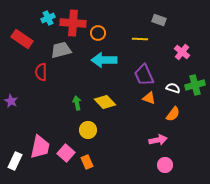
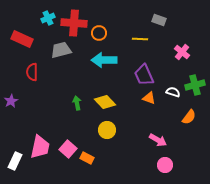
red cross: moved 1 px right
orange circle: moved 1 px right
red rectangle: rotated 10 degrees counterclockwise
red semicircle: moved 9 px left
white semicircle: moved 4 px down
purple star: rotated 16 degrees clockwise
orange semicircle: moved 16 px right, 3 px down
yellow circle: moved 19 px right
pink arrow: rotated 42 degrees clockwise
pink square: moved 2 px right, 4 px up
orange rectangle: moved 4 px up; rotated 40 degrees counterclockwise
